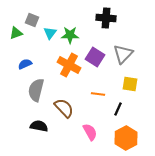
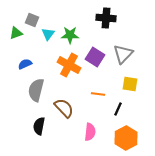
cyan triangle: moved 2 px left, 1 px down
black semicircle: rotated 90 degrees counterclockwise
pink semicircle: rotated 36 degrees clockwise
